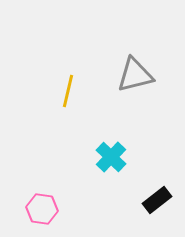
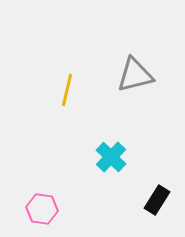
yellow line: moved 1 px left, 1 px up
black rectangle: rotated 20 degrees counterclockwise
